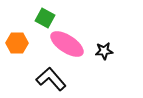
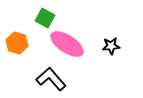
orange hexagon: rotated 15 degrees clockwise
black star: moved 7 px right, 5 px up
